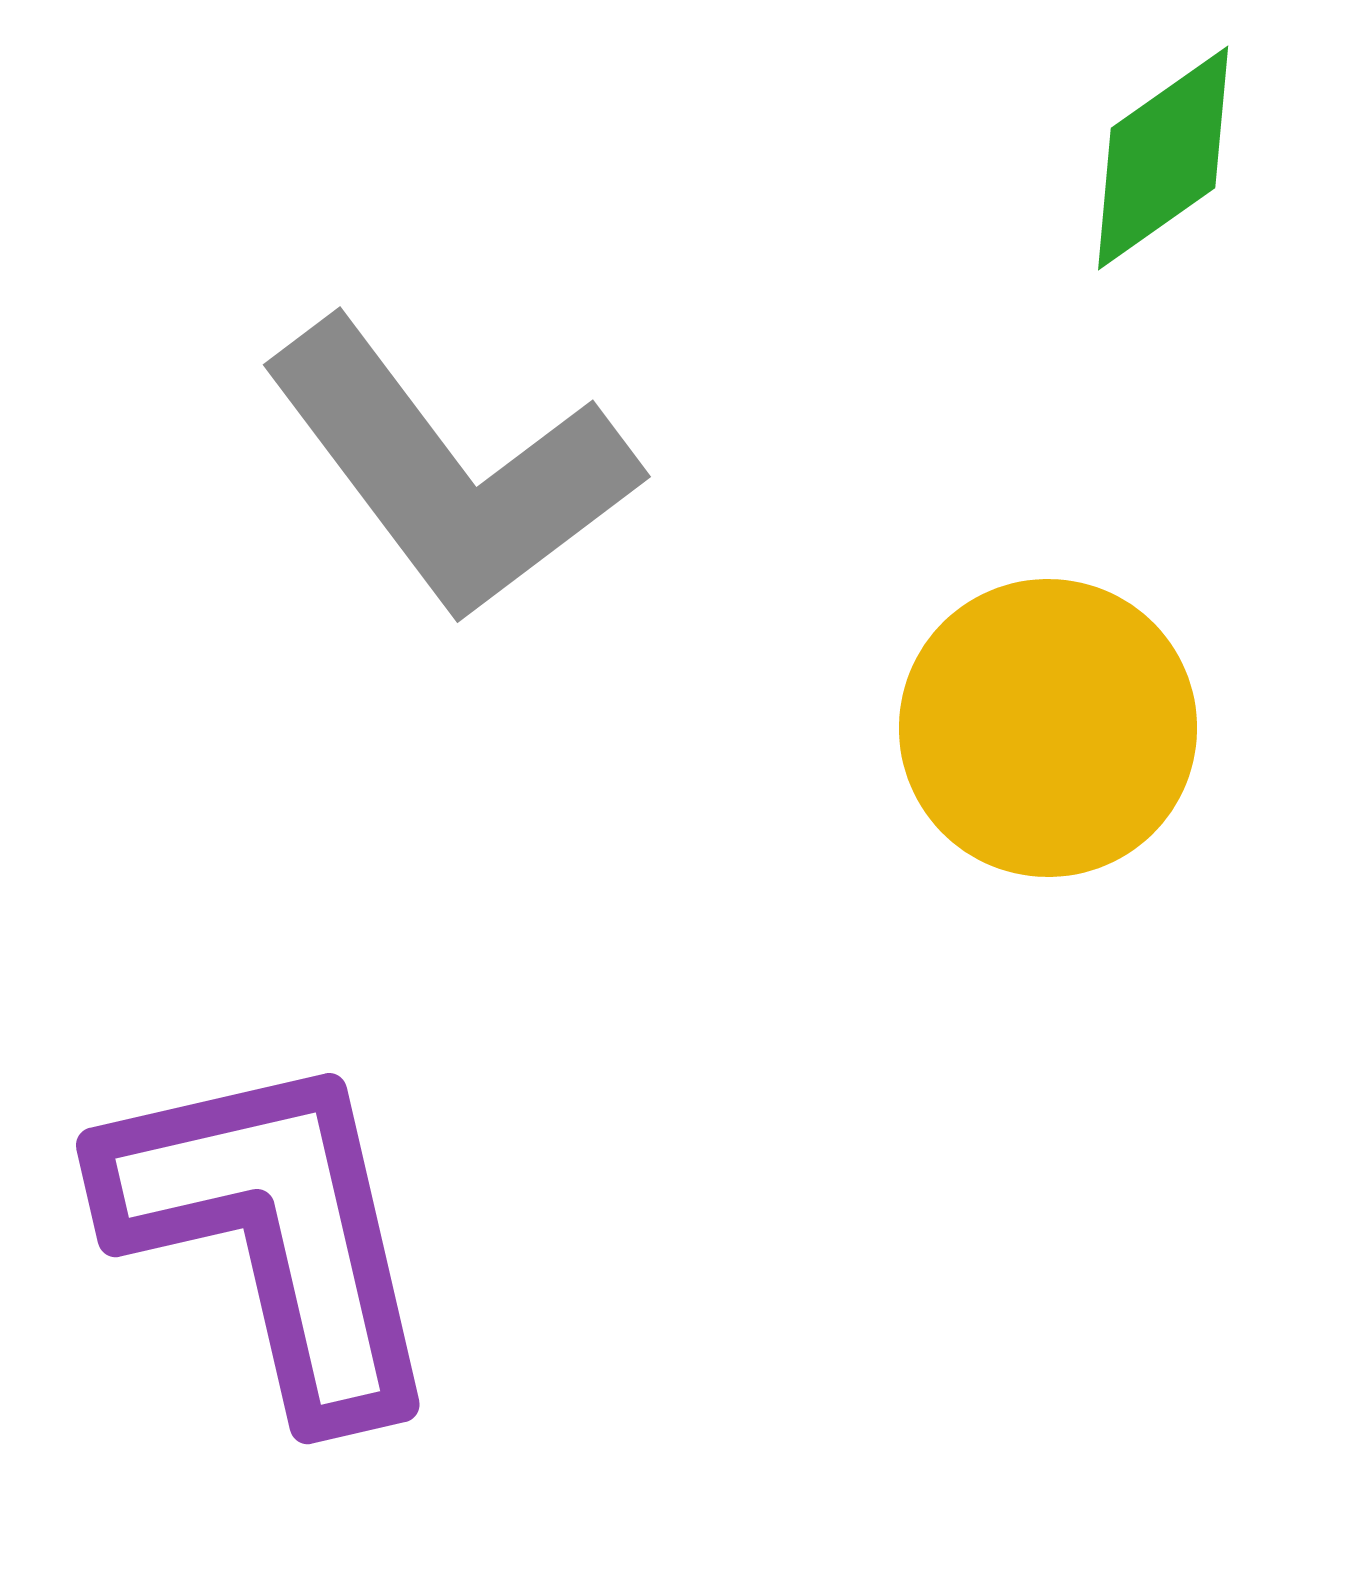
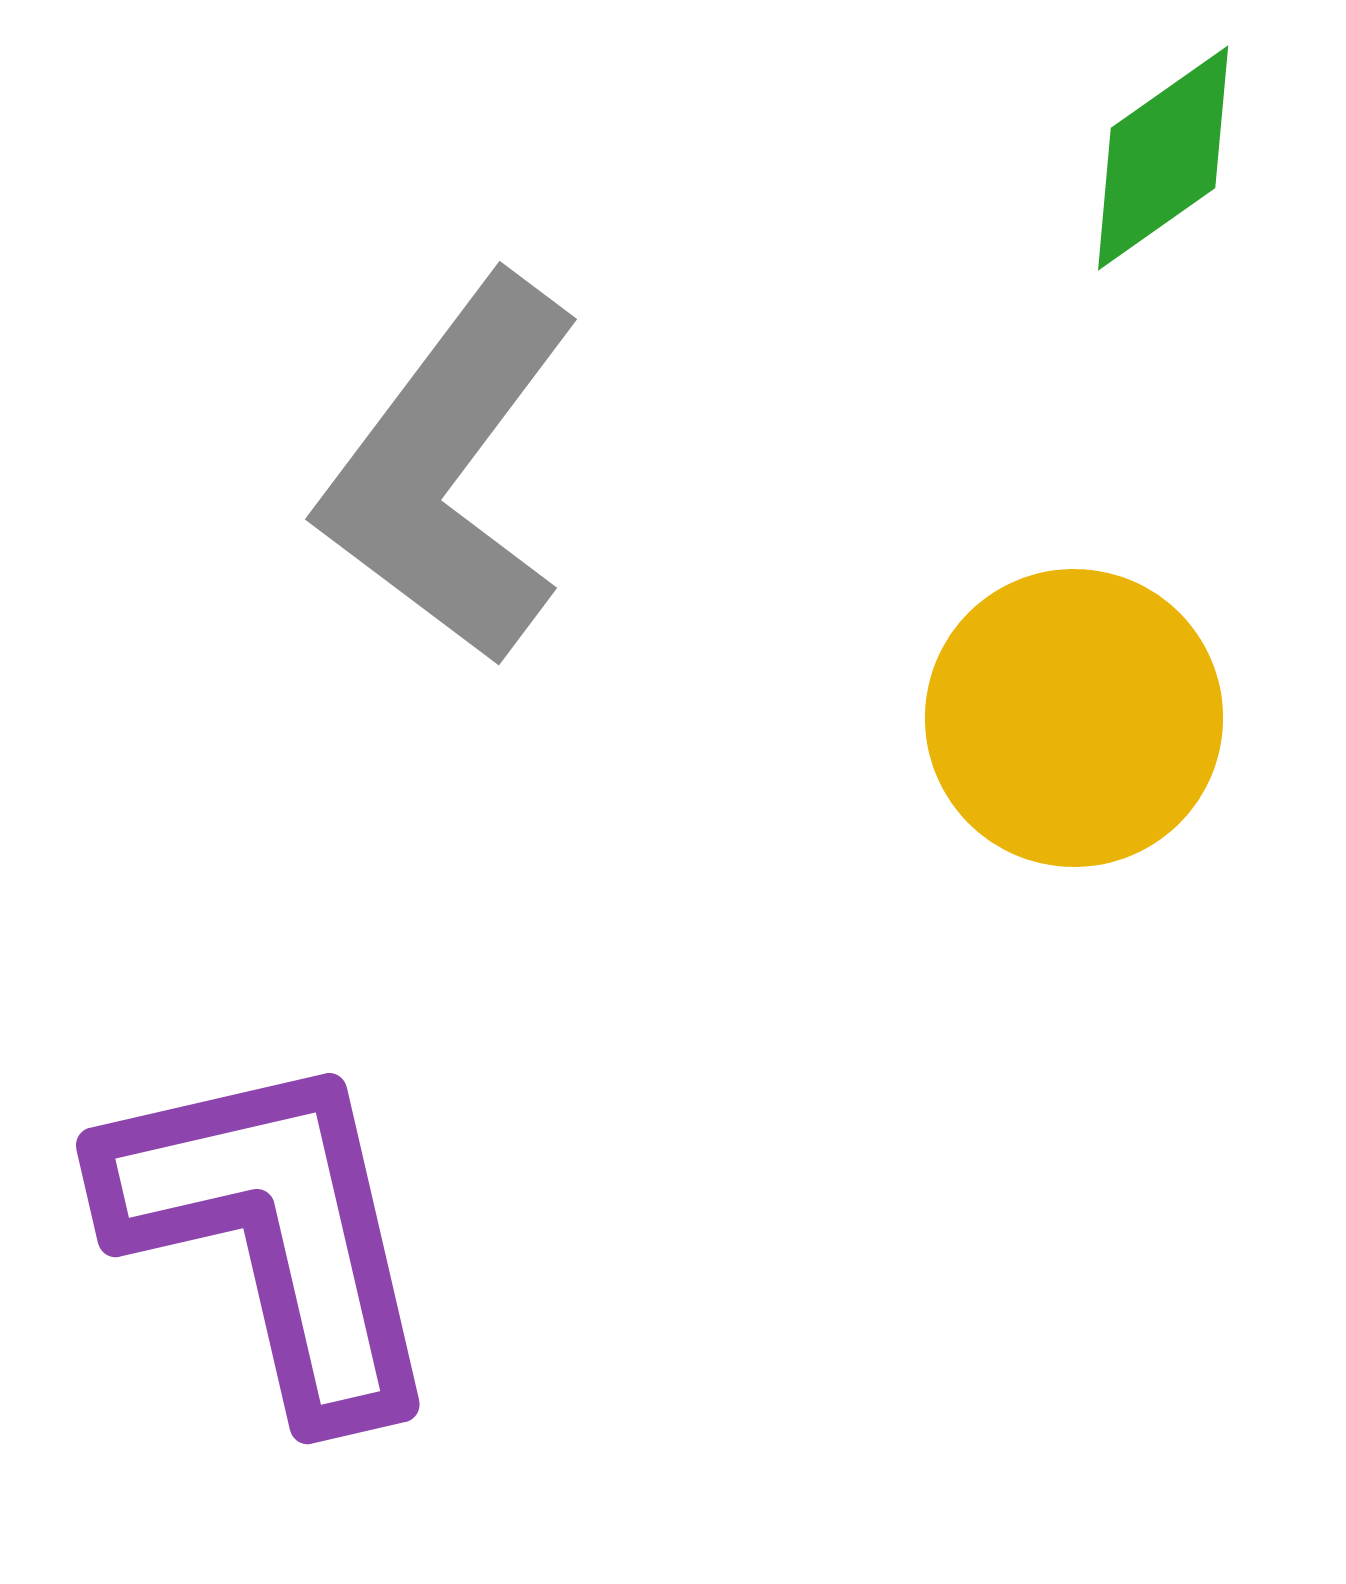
gray L-shape: rotated 74 degrees clockwise
yellow circle: moved 26 px right, 10 px up
